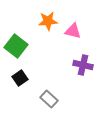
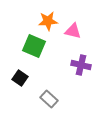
green square: moved 18 px right; rotated 15 degrees counterclockwise
purple cross: moved 2 px left
black square: rotated 21 degrees counterclockwise
